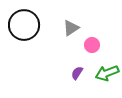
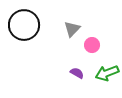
gray triangle: moved 1 px right, 1 px down; rotated 12 degrees counterclockwise
purple semicircle: rotated 88 degrees clockwise
